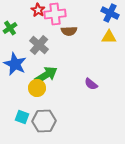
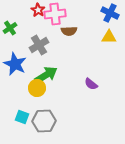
gray cross: rotated 18 degrees clockwise
